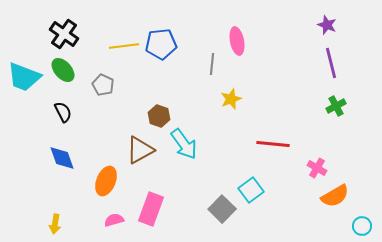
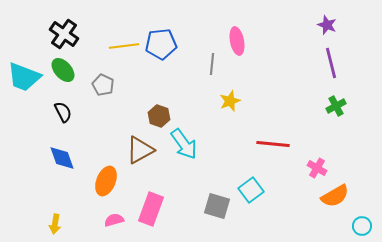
yellow star: moved 1 px left, 2 px down
gray square: moved 5 px left, 3 px up; rotated 28 degrees counterclockwise
